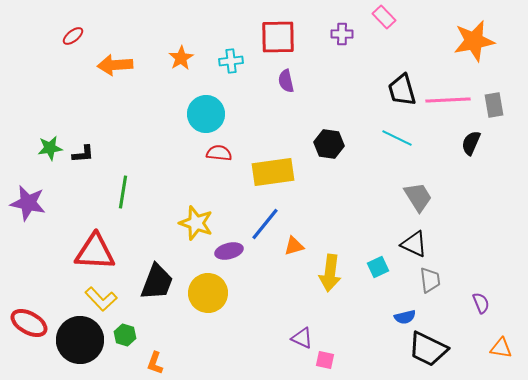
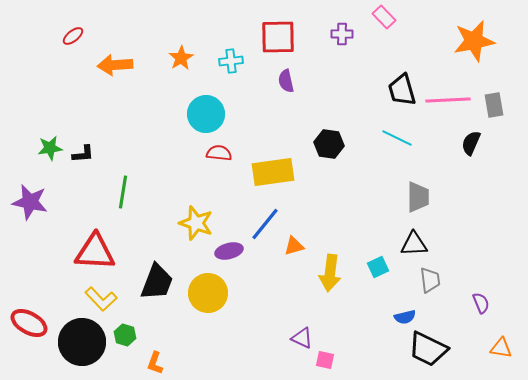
gray trapezoid at (418, 197): rotated 32 degrees clockwise
purple star at (28, 203): moved 2 px right, 1 px up
black triangle at (414, 244): rotated 28 degrees counterclockwise
black circle at (80, 340): moved 2 px right, 2 px down
